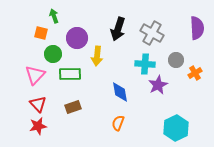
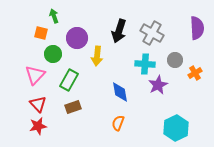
black arrow: moved 1 px right, 2 px down
gray circle: moved 1 px left
green rectangle: moved 1 px left, 6 px down; rotated 60 degrees counterclockwise
